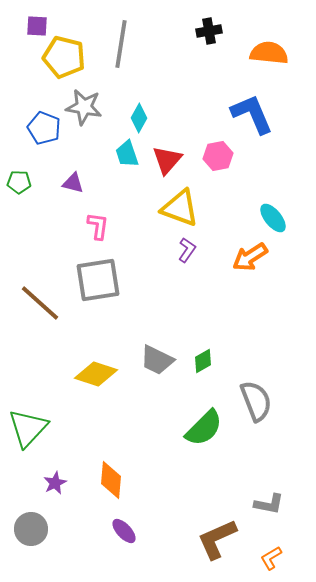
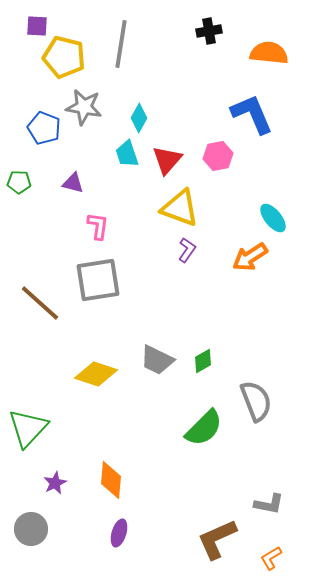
purple ellipse: moved 5 px left, 2 px down; rotated 60 degrees clockwise
